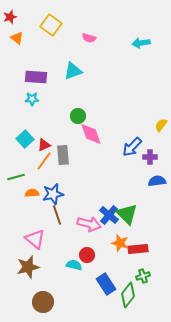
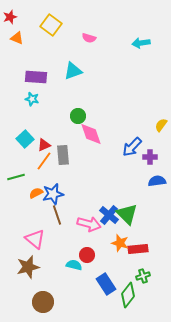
orange triangle: rotated 16 degrees counterclockwise
cyan star: rotated 16 degrees clockwise
orange semicircle: moved 4 px right; rotated 24 degrees counterclockwise
